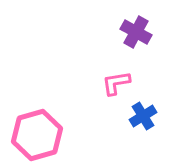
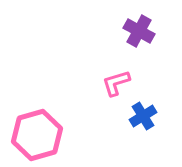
purple cross: moved 3 px right, 1 px up
pink L-shape: rotated 8 degrees counterclockwise
